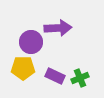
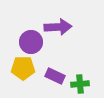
purple arrow: moved 1 px up
green cross: moved 6 px down; rotated 18 degrees clockwise
